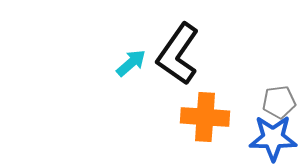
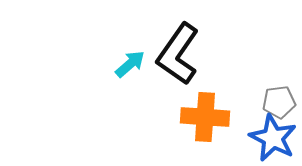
cyan arrow: moved 1 px left, 1 px down
blue star: rotated 27 degrees clockwise
